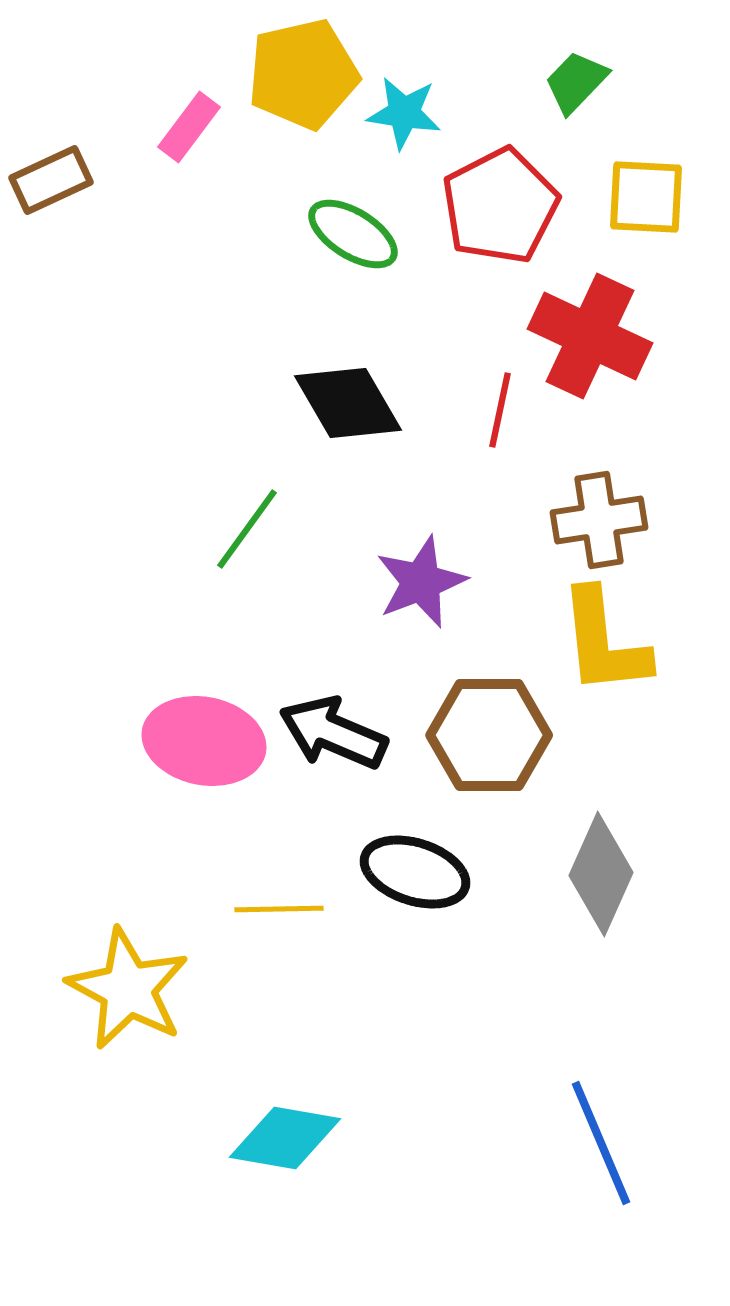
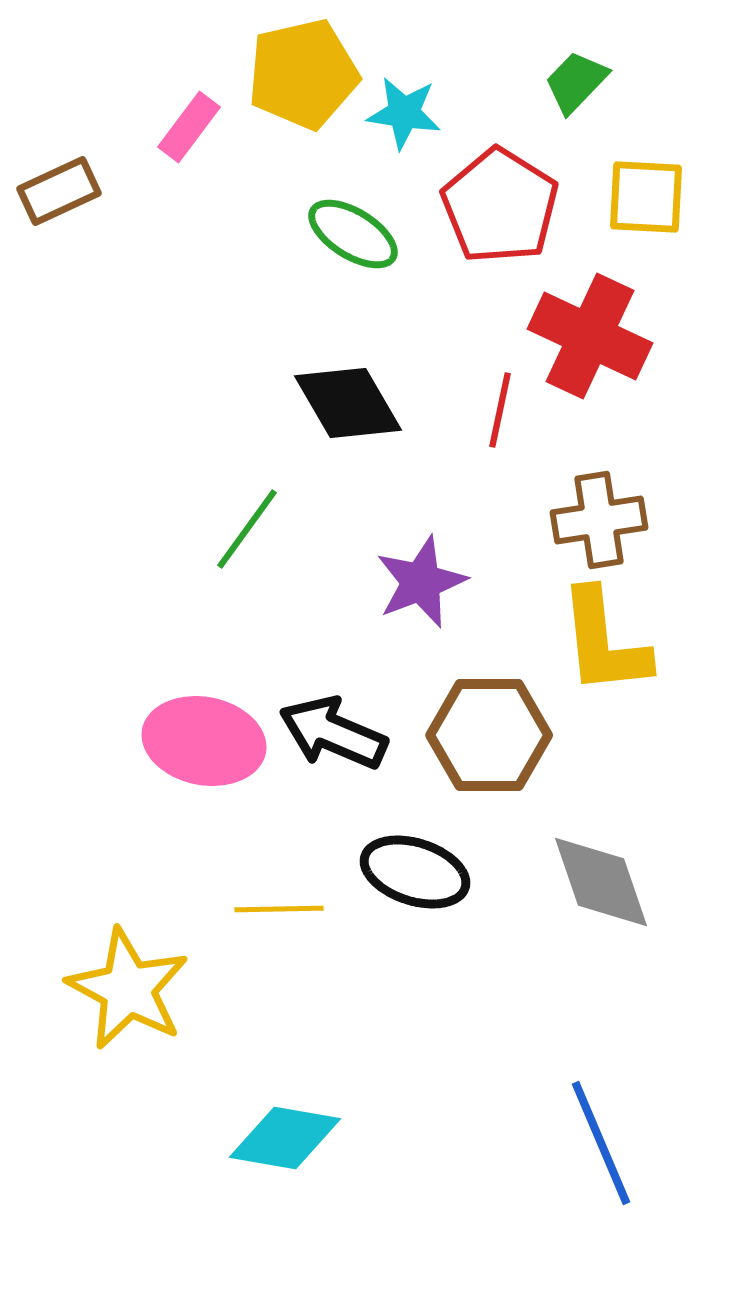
brown rectangle: moved 8 px right, 11 px down
red pentagon: rotated 13 degrees counterclockwise
gray diamond: moved 8 px down; rotated 43 degrees counterclockwise
